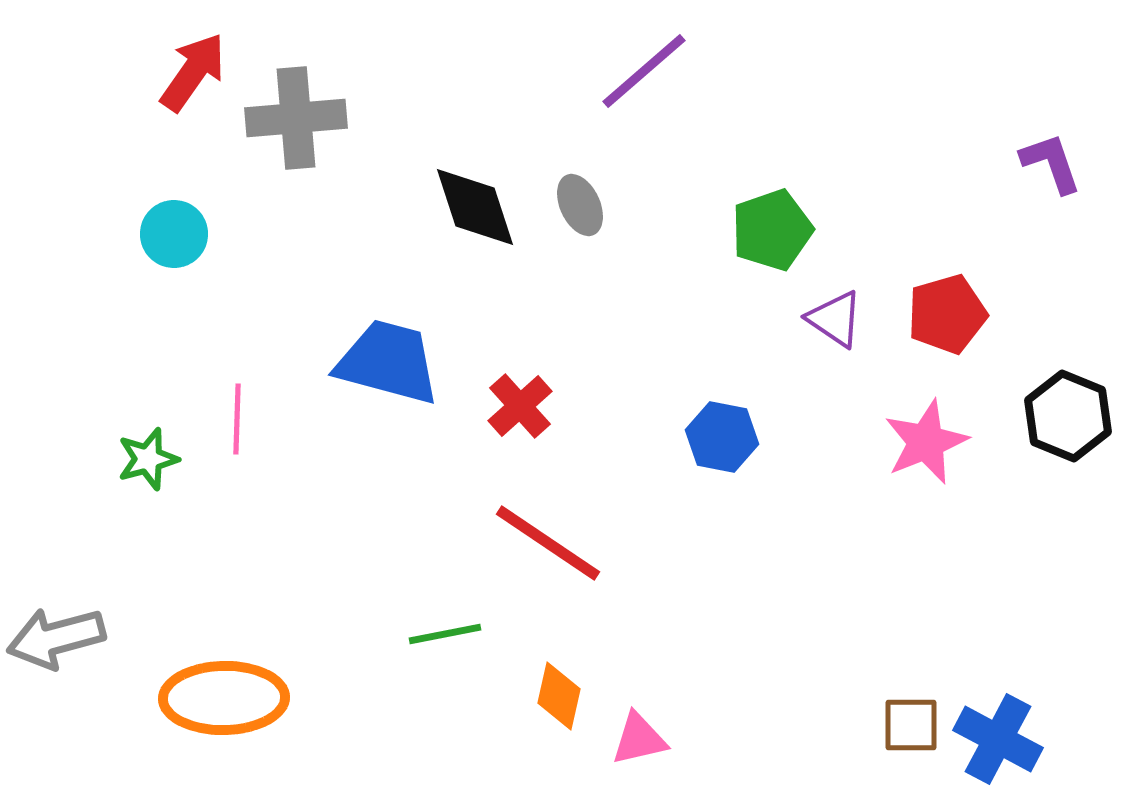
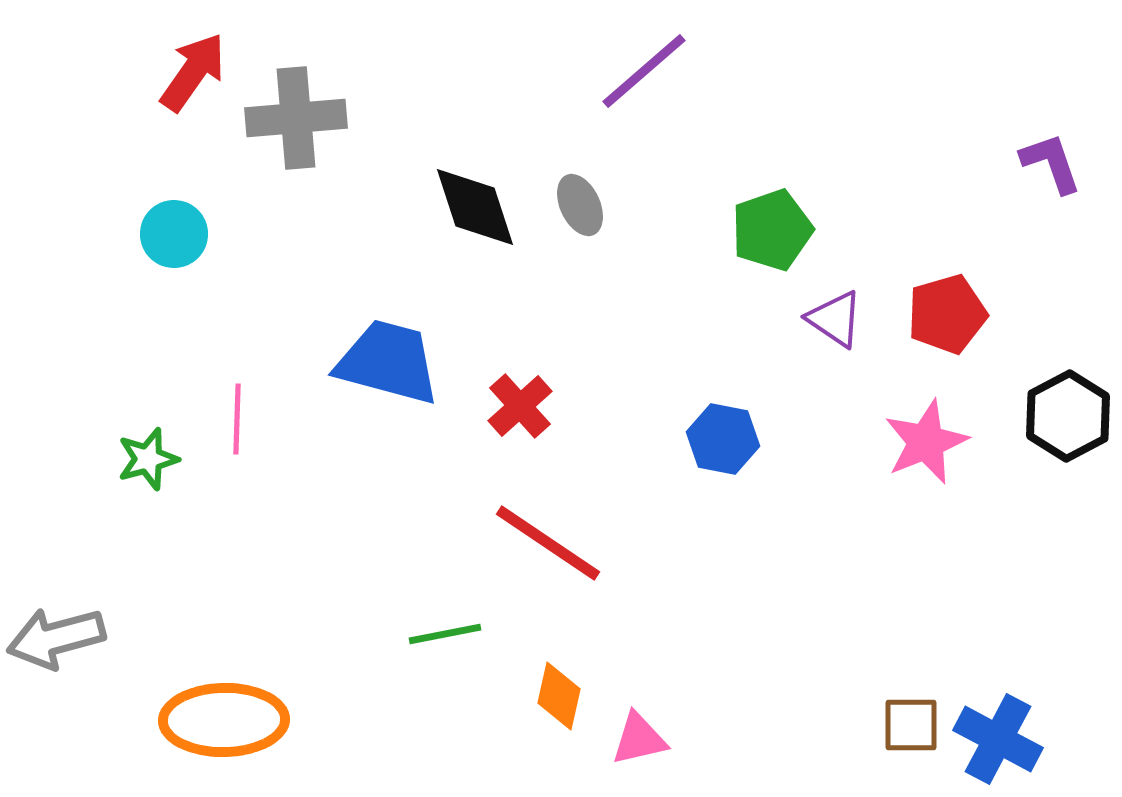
black hexagon: rotated 10 degrees clockwise
blue hexagon: moved 1 px right, 2 px down
orange ellipse: moved 22 px down
